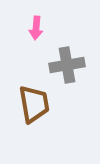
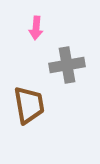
brown trapezoid: moved 5 px left, 1 px down
